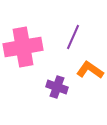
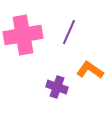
purple line: moved 4 px left, 5 px up
pink cross: moved 12 px up
